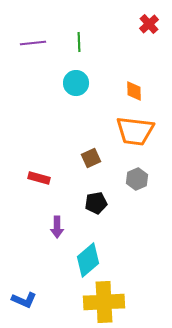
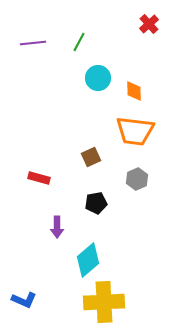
green line: rotated 30 degrees clockwise
cyan circle: moved 22 px right, 5 px up
brown square: moved 1 px up
